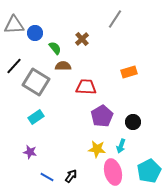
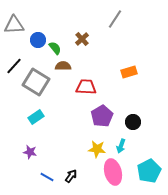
blue circle: moved 3 px right, 7 px down
